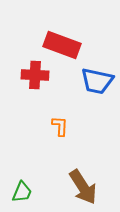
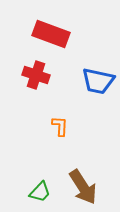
red rectangle: moved 11 px left, 11 px up
red cross: moved 1 px right; rotated 16 degrees clockwise
blue trapezoid: moved 1 px right
green trapezoid: moved 18 px right; rotated 20 degrees clockwise
